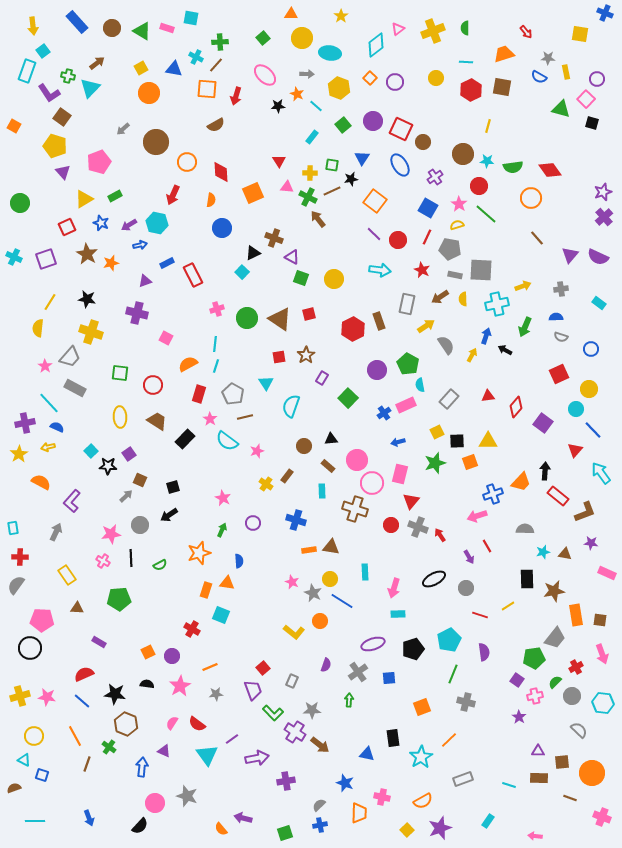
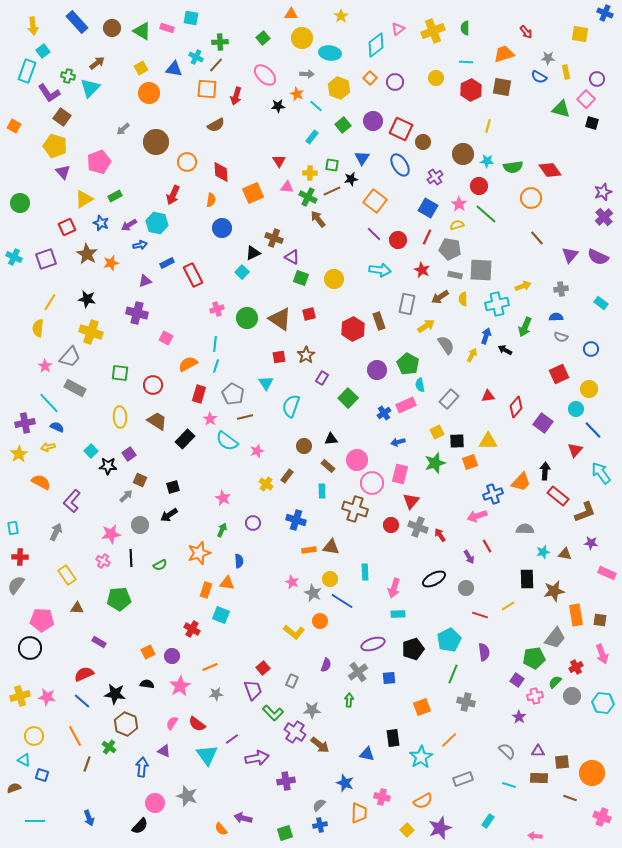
cyan rectangle at (599, 303): moved 2 px right
gray semicircle at (579, 730): moved 72 px left, 21 px down
